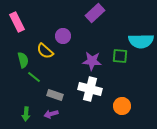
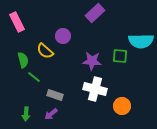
white cross: moved 5 px right
purple arrow: rotated 24 degrees counterclockwise
